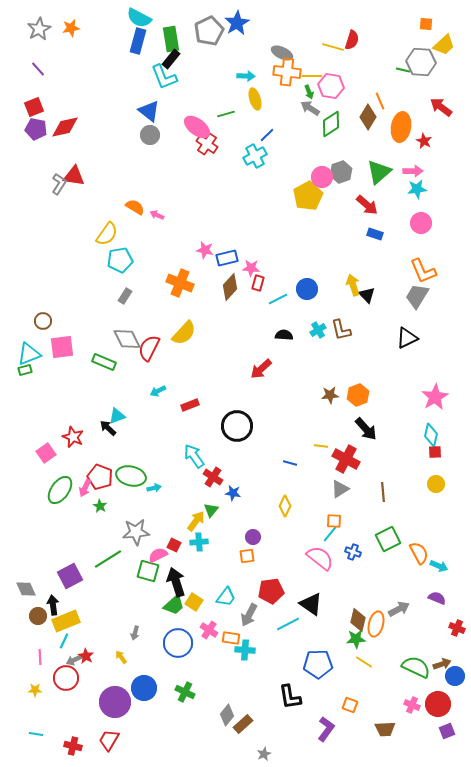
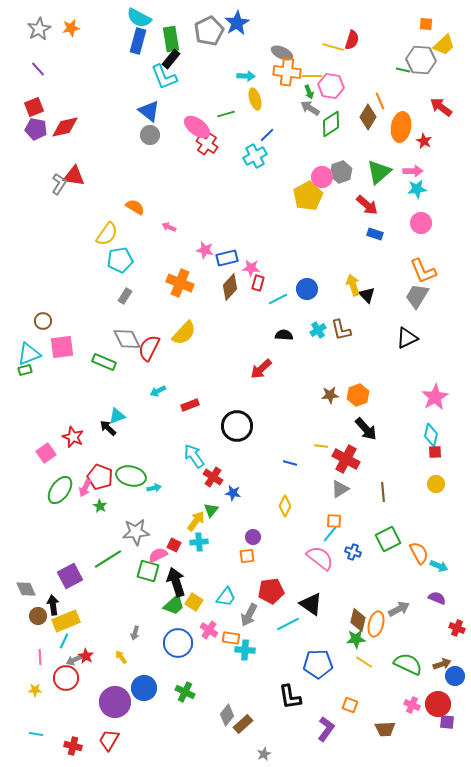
gray hexagon at (421, 62): moved 2 px up
pink arrow at (157, 215): moved 12 px right, 12 px down
green semicircle at (416, 667): moved 8 px left, 3 px up
purple square at (447, 731): moved 9 px up; rotated 28 degrees clockwise
